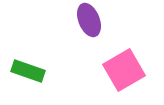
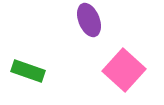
pink square: rotated 18 degrees counterclockwise
